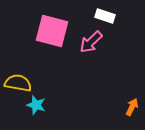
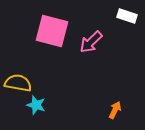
white rectangle: moved 22 px right
orange arrow: moved 17 px left, 3 px down
